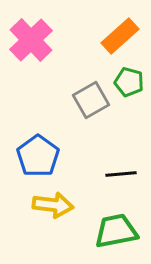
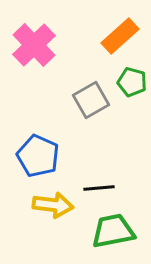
pink cross: moved 3 px right, 5 px down
green pentagon: moved 3 px right
blue pentagon: rotated 12 degrees counterclockwise
black line: moved 22 px left, 14 px down
green trapezoid: moved 3 px left
